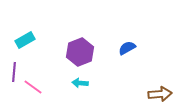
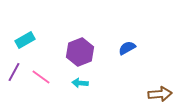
purple line: rotated 24 degrees clockwise
pink line: moved 8 px right, 10 px up
